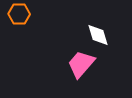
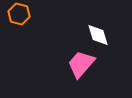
orange hexagon: rotated 15 degrees clockwise
